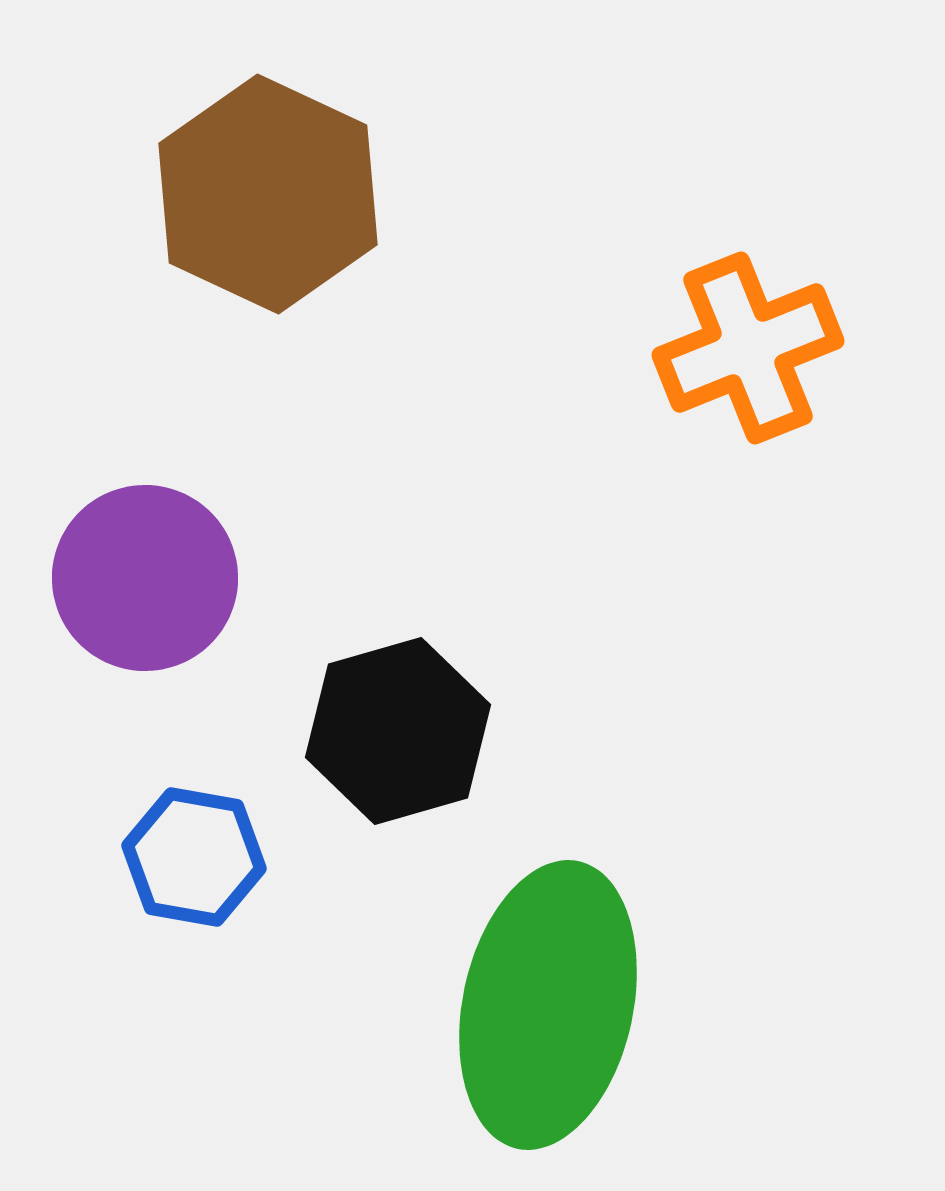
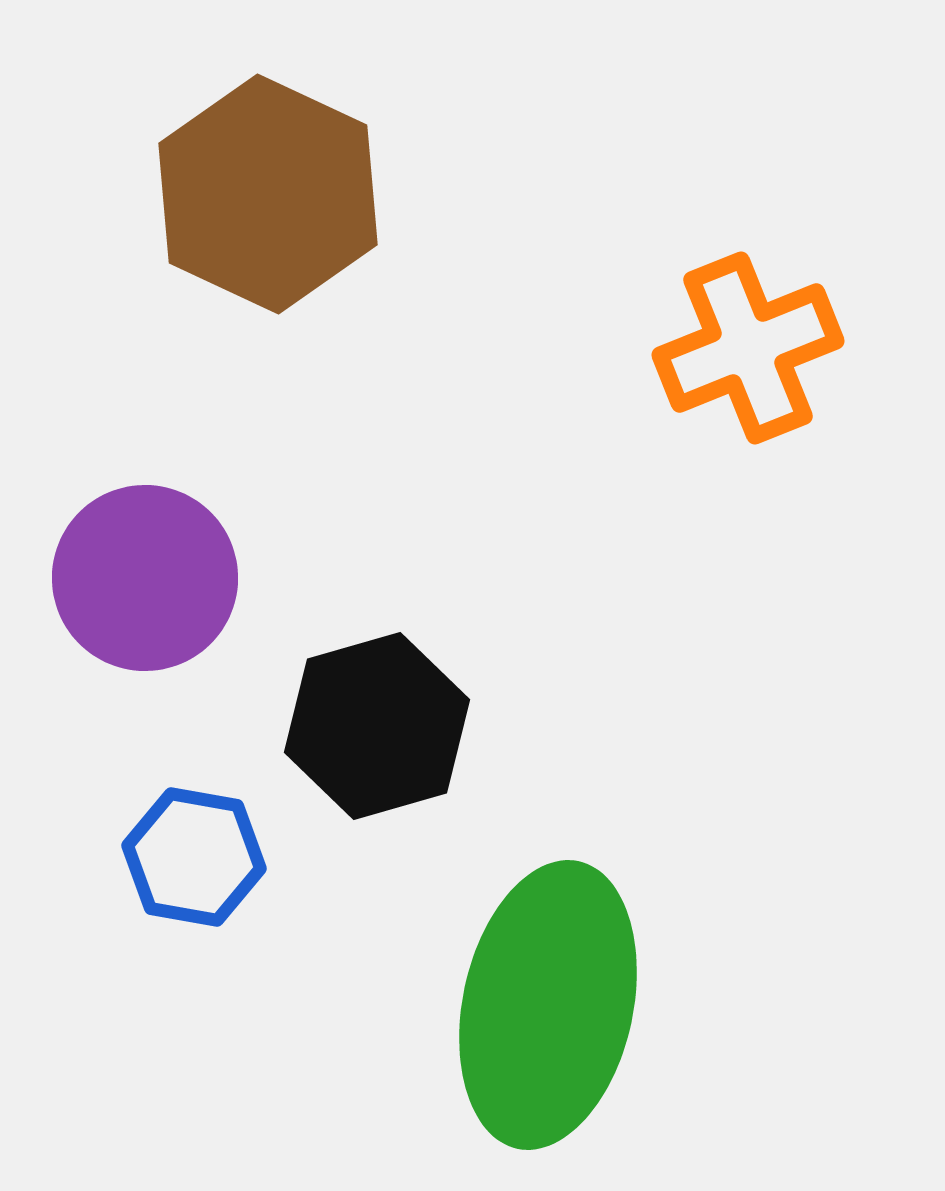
black hexagon: moved 21 px left, 5 px up
